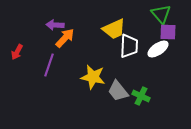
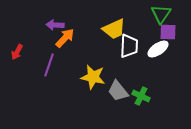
green triangle: rotated 15 degrees clockwise
